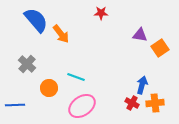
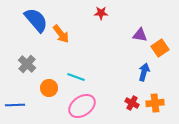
blue arrow: moved 2 px right, 13 px up
